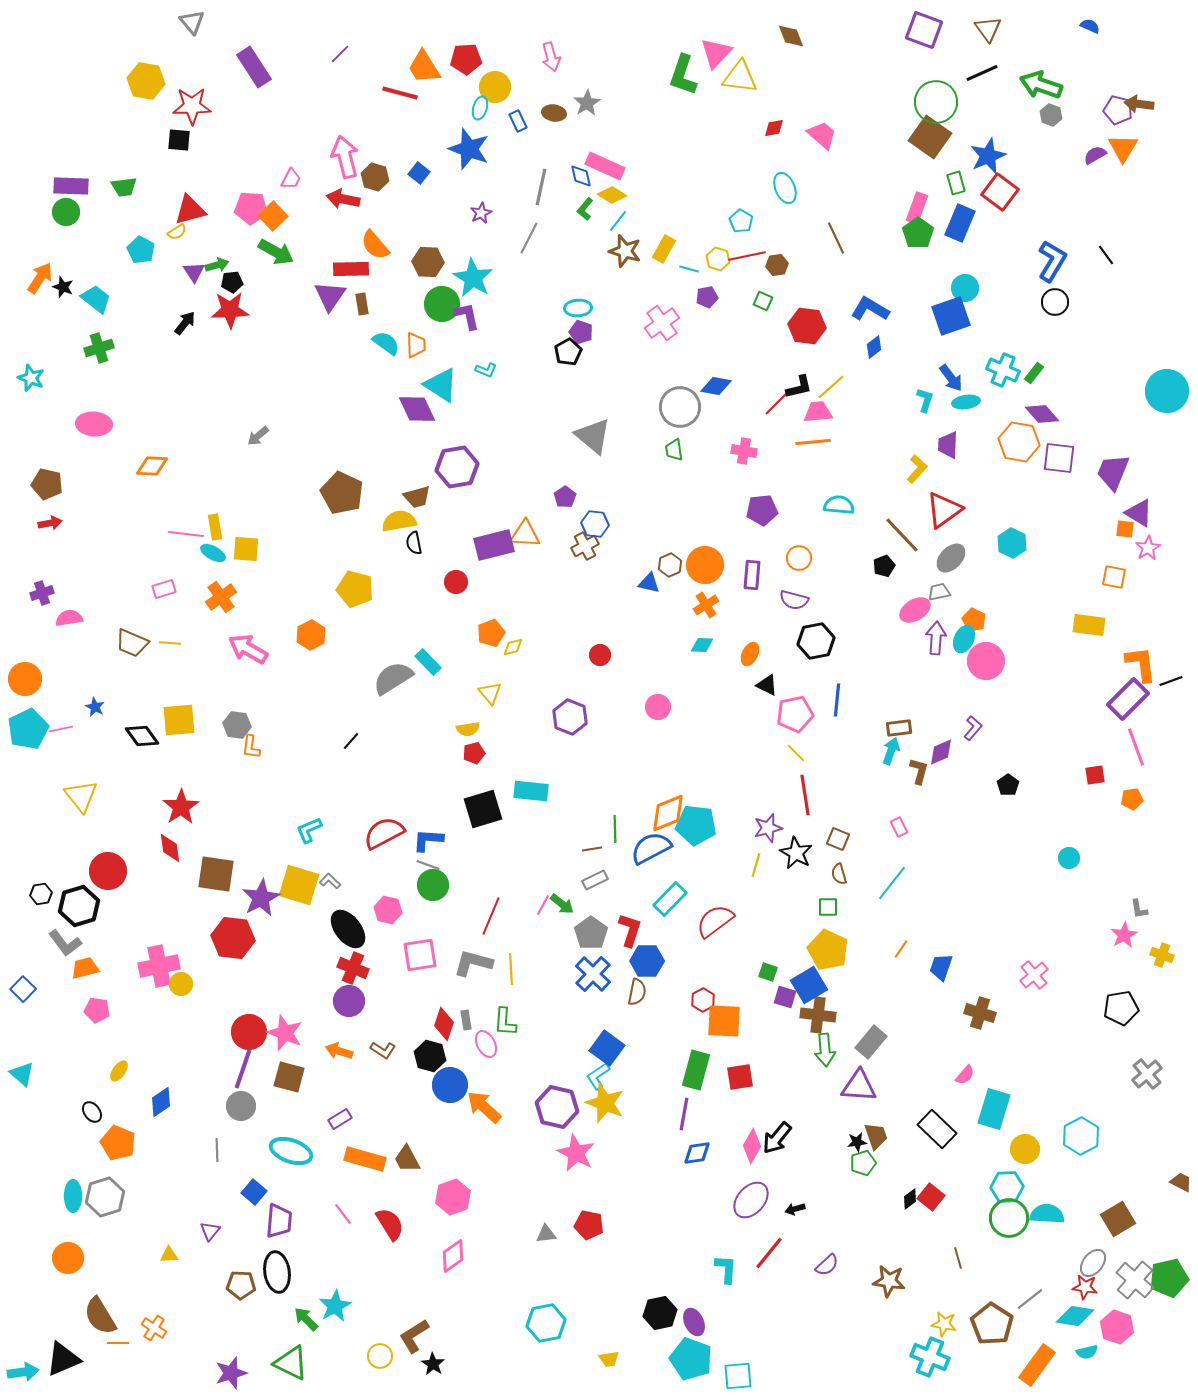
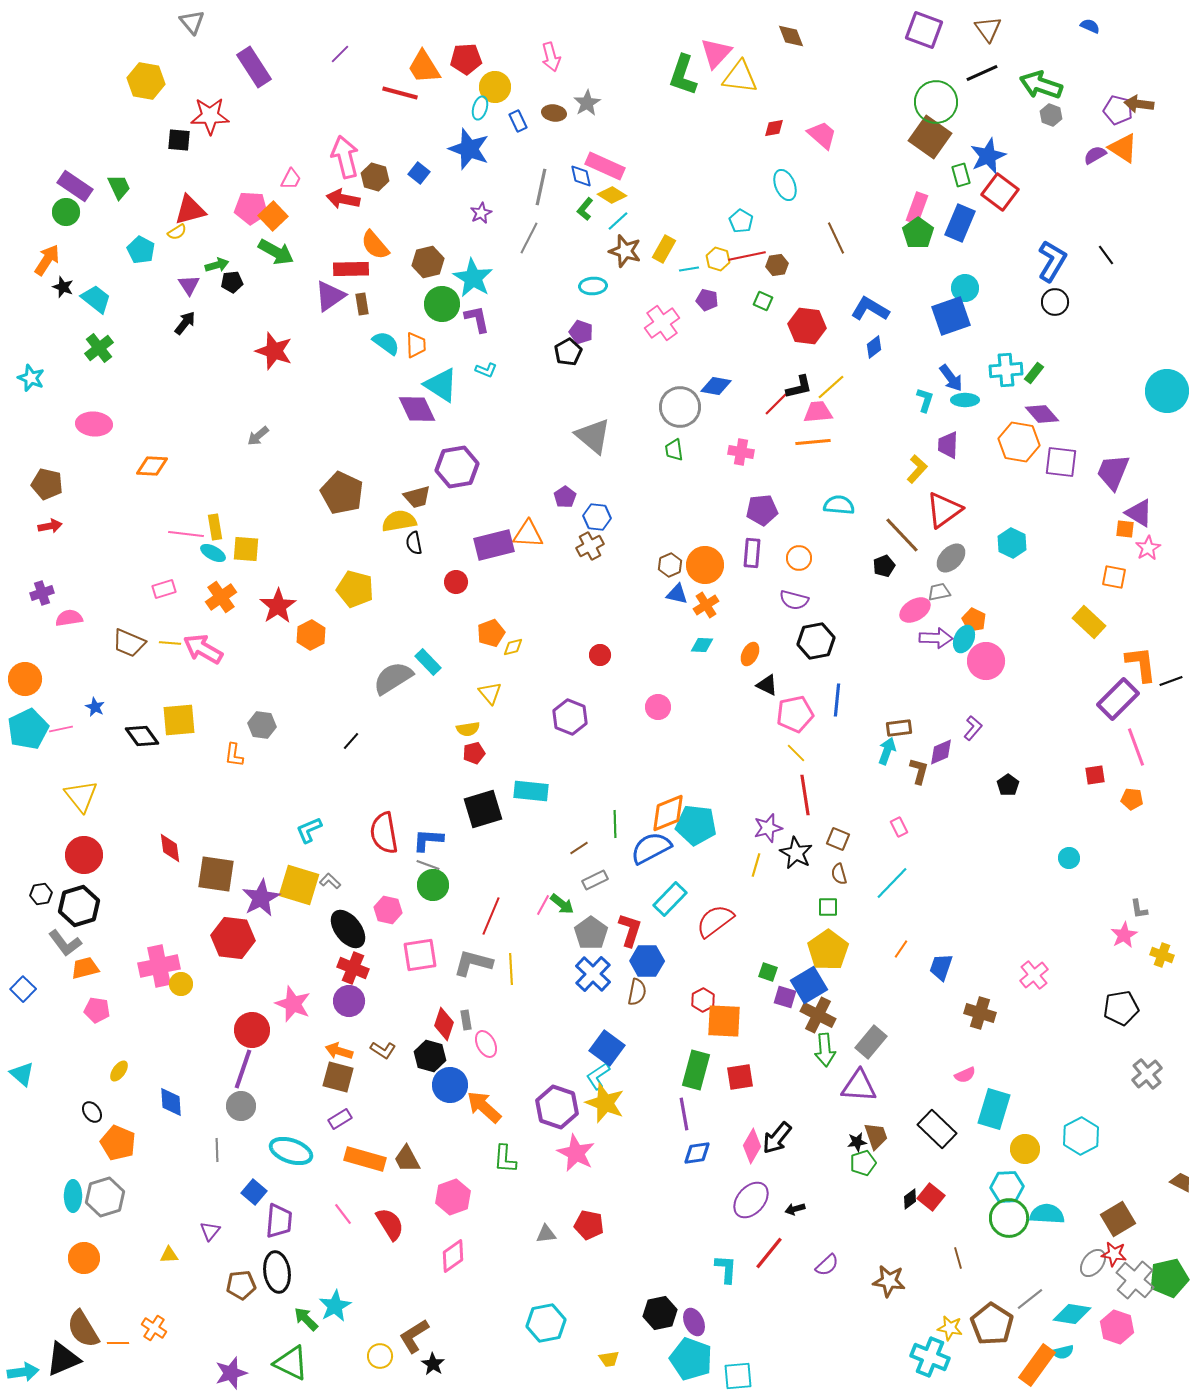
red star at (192, 106): moved 18 px right, 10 px down
orange triangle at (1123, 148): rotated 28 degrees counterclockwise
green rectangle at (956, 183): moved 5 px right, 8 px up
purple rectangle at (71, 186): moved 4 px right; rotated 32 degrees clockwise
green trapezoid at (124, 187): moved 5 px left; rotated 108 degrees counterclockwise
cyan ellipse at (785, 188): moved 3 px up
cyan line at (618, 221): rotated 10 degrees clockwise
brown hexagon at (428, 262): rotated 16 degrees counterclockwise
cyan line at (689, 269): rotated 24 degrees counterclockwise
purple triangle at (194, 272): moved 5 px left, 13 px down
orange arrow at (40, 278): moved 7 px right, 18 px up
purple triangle at (330, 296): rotated 20 degrees clockwise
purple pentagon at (707, 297): moved 3 px down; rotated 25 degrees clockwise
cyan ellipse at (578, 308): moved 15 px right, 22 px up
red star at (230, 310): moved 44 px right, 41 px down; rotated 21 degrees clockwise
purple L-shape at (467, 316): moved 10 px right, 3 px down
green cross at (99, 348): rotated 20 degrees counterclockwise
cyan cross at (1003, 370): moved 3 px right; rotated 28 degrees counterclockwise
cyan ellipse at (966, 402): moved 1 px left, 2 px up; rotated 8 degrees clockwise
pink cross at (744, 451): moved 3 px left, 1 px down
purple square at (1059, 458): moved 2 px right, 4 px down
red arrow at (50, 523): moved 3 px down
blue hexagon at (595, 524): moved 2 px right, 7 px up
orange triangle at (525, 534): moved 3 px right
brown cross at (585, 546): moved 5 px right
purple rectangle at (752, 575): moved 22 px up
blue triangle at (649, 583): moved 28 px right, 11 px down
yellow rectangle at (1089, 625): moved 3 px up; rotated 36 degrees clockwise
purple arrow at (936, 638): rotated 88 degrees clockwise
brown trapezoid at (132, 643): moved 3 px left
pink arrow at (248, 649): moved 45 px left
purple rectangle at (1128, 699): moved 10 px left
gray hexagon at (237, 725): moved 25 px right
orange L-shape at (251, 747): moved 17 px left, 8 px down
cyan arrow at (891, 751): moved 4 px left
orange pentagon at (1132, 799): rotated 15 degrees clockwise
red star at (181, 807): moved 97 px right, 201 px up
green line at (615, 829): moved 5 px up
red semicircle at (384, 833): rotated 72 degrees counterclockwise
brown line at (592, 849): moved 13 px left, 1 px up; rotated 24 degrees counterclockwise
red circle at (108, 871): moved 24 px left, 16 px up
cyan line at (892, 883): rotated 6 degrees clockwise
yellow pentagon at (828, 950): rotated 12 degrees clockwise
brown cross at (818, 1015): rotated 20 degrees clockwise
green L-shape at (505, 1022): moved 137 px down
red circle at (249, 1032): moved 3 px right, 2 px up
pink star at (285, 1033): moved 8 px right, 29 px up
pink semicircle at (965, 1075): rotated 25 degrees clockwise
brown square at (289, 1077): moved 49 px right
blue diamond at (161, 1102): moved 10 px right; rotated 60 degrees counterclockwise
purple hexagon at (557, 1107): rotated 6 degrees clockwise
purple line at (684, 1114): rotated 20 degrees counterclockwise
orange circle at (68, 1258): moved 16 px right
brown pentagon at (241, 1285): rotated 8 degrees counterclockwise
red star at (1085, 1287): moved 29 px right, 33 px up
brown semicircle at (100, 1316): moved 17 px left, 13 px down
cyan diamond at (1075, 1316): moved 3 px left, 2 px up
yellow star at (944, 1324): moved 6 px right, 4 px down
cyan semicircle at (1087, 1352): moved 24 px left
